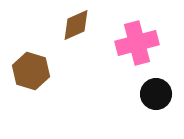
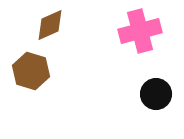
brown diamond: moved 26 px left
pink cross: moved 3 px right, 12 px up
